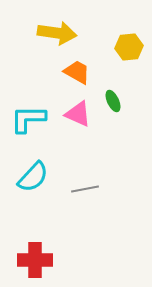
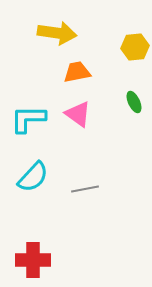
yellow hexagon: moved 6 px right
orange trapezoid: rotated 40 degrees counterclockwise
green ellipse: moved 21 px right, 1 px down
pink triangle: rotated 12 degrees clockwise
red cross: moved 2 px left
